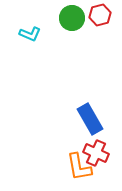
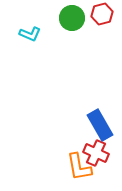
red hexagon: moved 2 px right, 1 px up
blue rectangle: moved 10 px right, 6 px down
